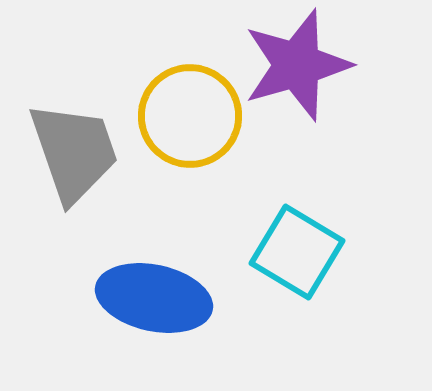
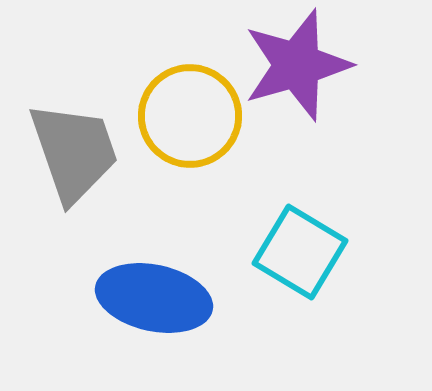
cyan square: moved 3 px right
